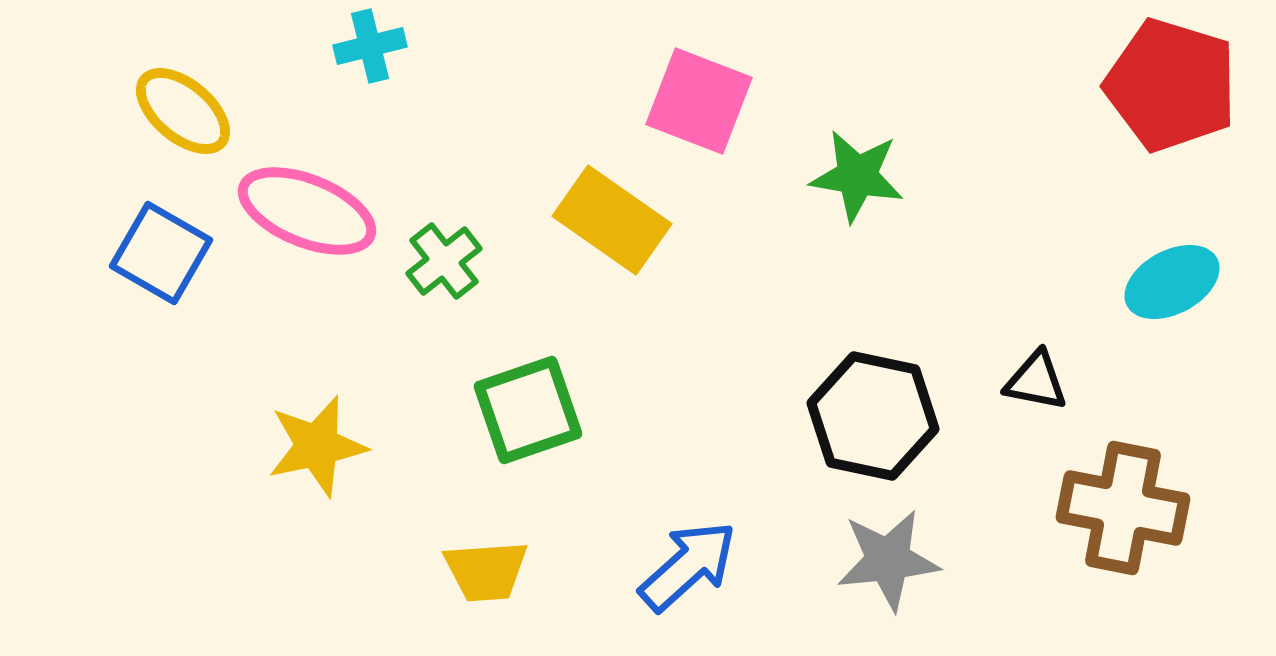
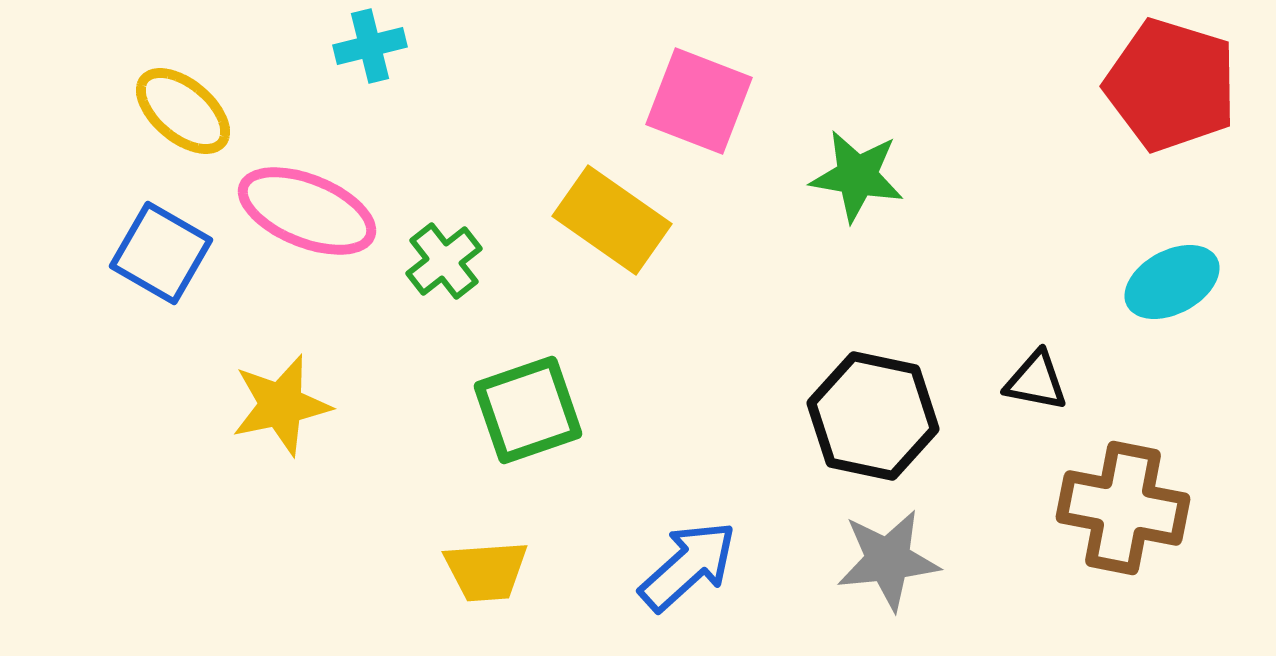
yellow star: moved 36 px left, 41 px up
